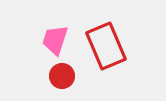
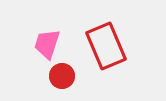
pink trapezoid: moved 8 px left, 4 px down
